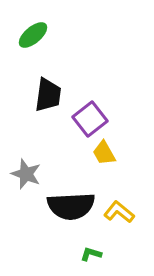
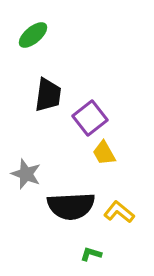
purple square: moved 1 px up
